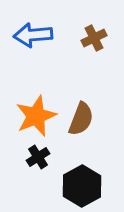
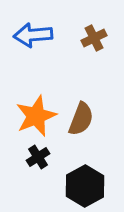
black hexagon: moved 3 px right
